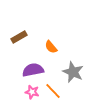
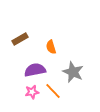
brown rectangle: moved 1 px right, 2 px down
orange semicircle: rotated 24 degrees clockwise
purple semicircle: moved 2 px right
pink star: rotated 24 degrees counterclockwise
